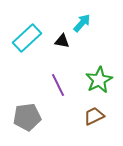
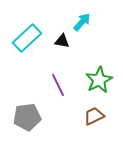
cyan arrow: moved 1 px up
